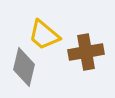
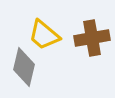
brown cross: moved 6 px right, 14 px up
